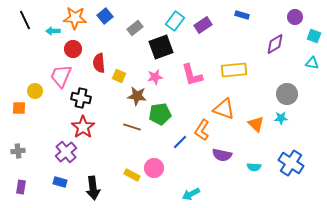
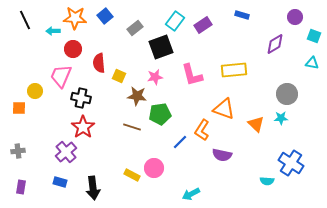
cyan semicircle at (254, 167): moved 13 px right, 14 px down
